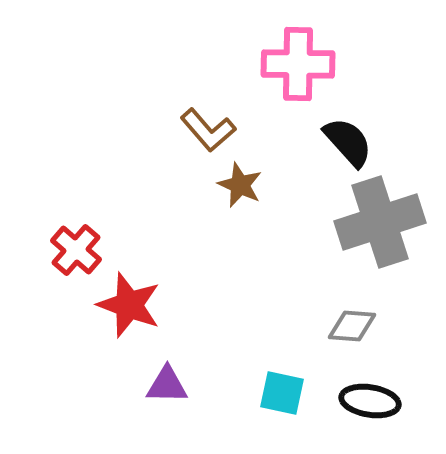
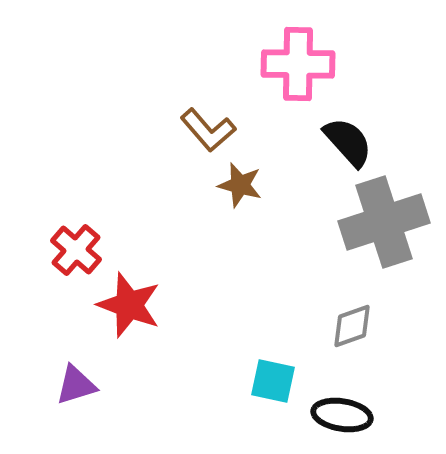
brown star: rotated 9 degrees counterclockwise
gray cross: moved 4 px right
gray diamond: rotated 24 degrees counterclockwise
purple triangle: moved 91 px left; rotated 18 degrees counterclockwise
cyan square: moved 9 px left, 12 px up
black ellipse: moved 28 px left, 14 px down
